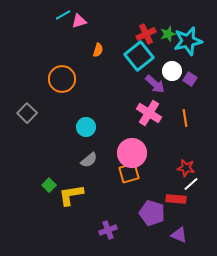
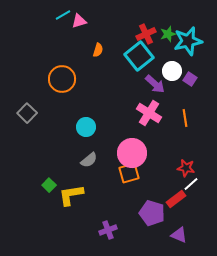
red rectangle: rotated 42 degrees counterclockwise
